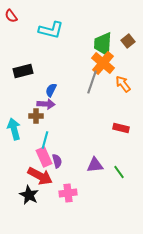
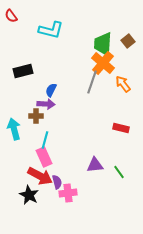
purple semicircle: moved 21 px down
